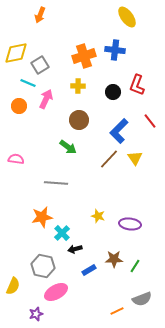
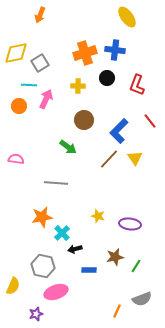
orange cross: moved 1 px right, 3 px up
gray square: moved 2 px up
cyan line: moved 1 px right, 2 px down; rotated 21 degrees counterclockwise
black circle: moved 6 px left, 14 px up
brown circle: moved 5 px right
brown star: moved 1 px right, 2 px up; rotated 12 degrees counterclockwise
green line: moved 1 px right
blue rectangle: rotated 32 degrees clockwise
pink ellipse: rotated 10 degrees clockwise
orange line: rotated 40 degrees counterclockwise
